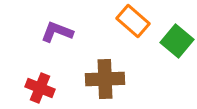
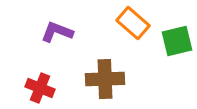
orange rectangle: moved 2 px down
green square: rotated 36 degrees clockwise
